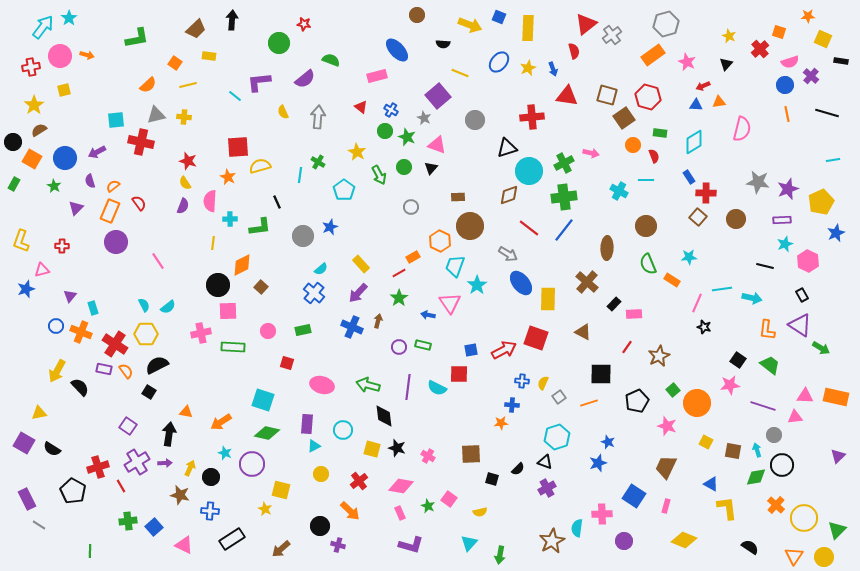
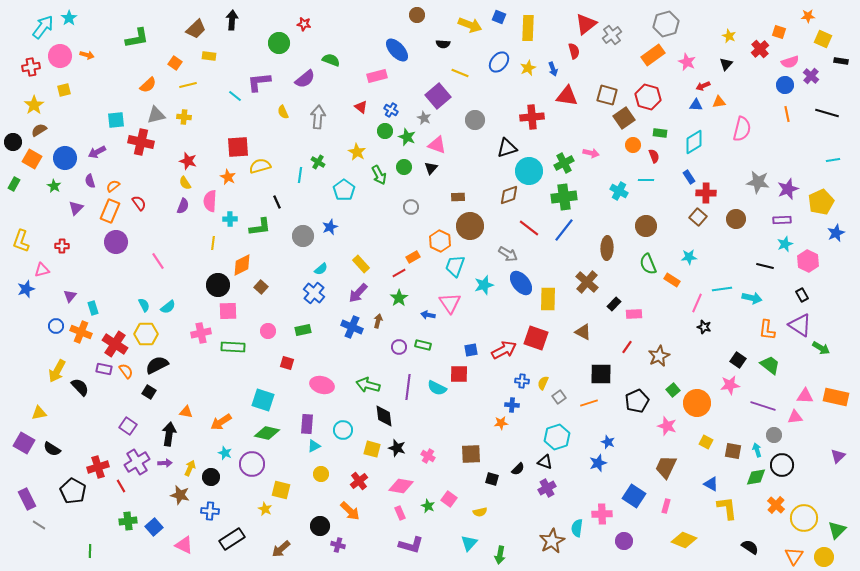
cyan star at (477, 285): moved 7 px right; rotated 18 degrees clockwise
